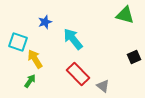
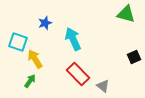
green triangle: moved 1 px right, 1 px up
blue star: moved 1 px down
cyan arrow: rotated 15 degrees clockwise
